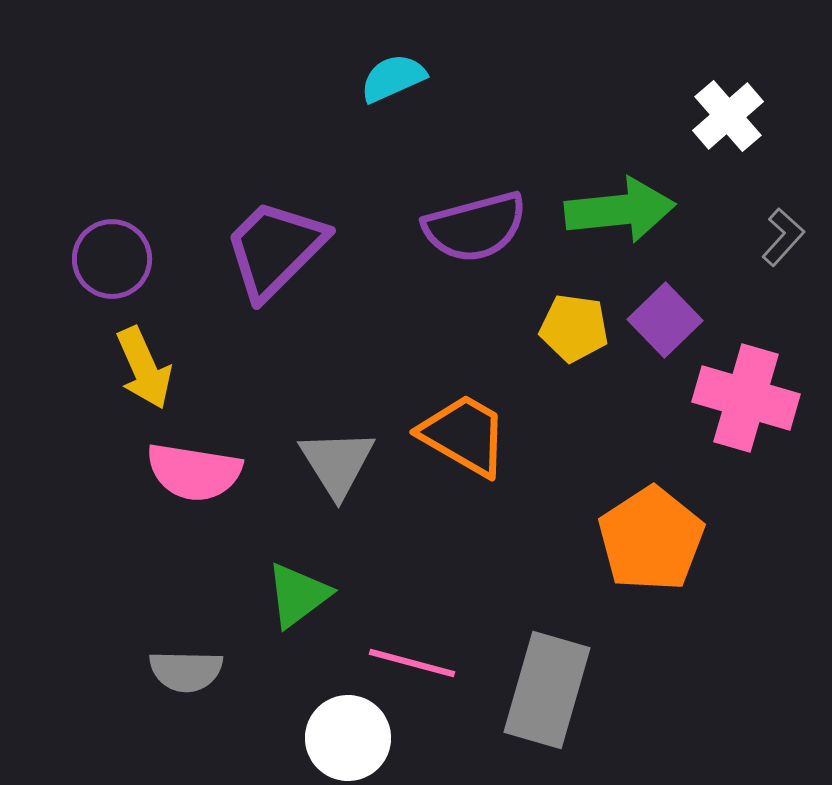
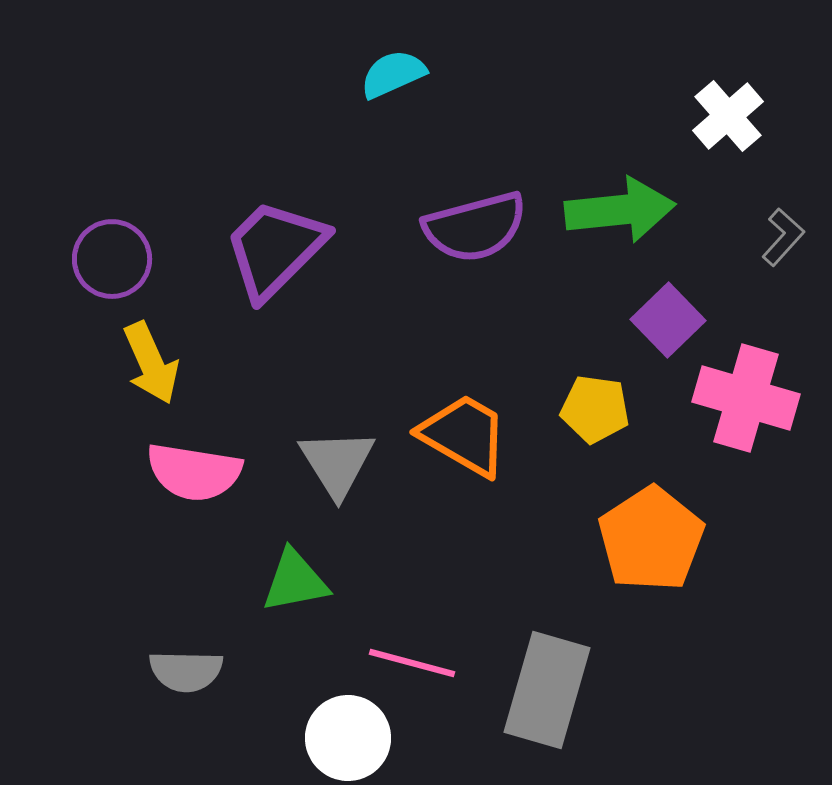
cyan semicircle: moved 4 px up
purple square: moved 3 px right
yellow pentagon: moved 21 px right, 81 px down
yellow arrow: moved 7 px right, 5 px up
green triangle: moved 3 px left, 14 px up; rotated 26 degrees clockwise
